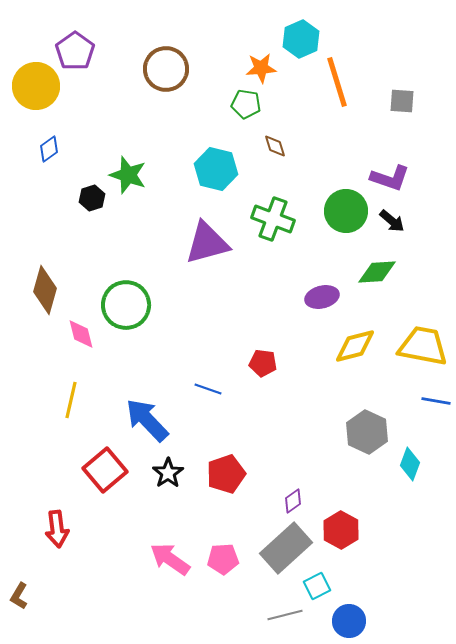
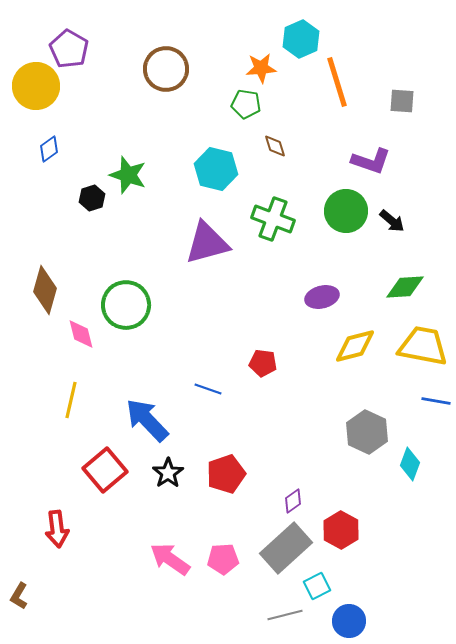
purple pentagon at (75, 51): moved 6 px left, 2 px up; rotated 6 degrees counterclockwise
purple L-shape at (390, 178): moved 19 px left, 17 px up
green diamond at (377, 272): moved 28 px right, 15 px down
